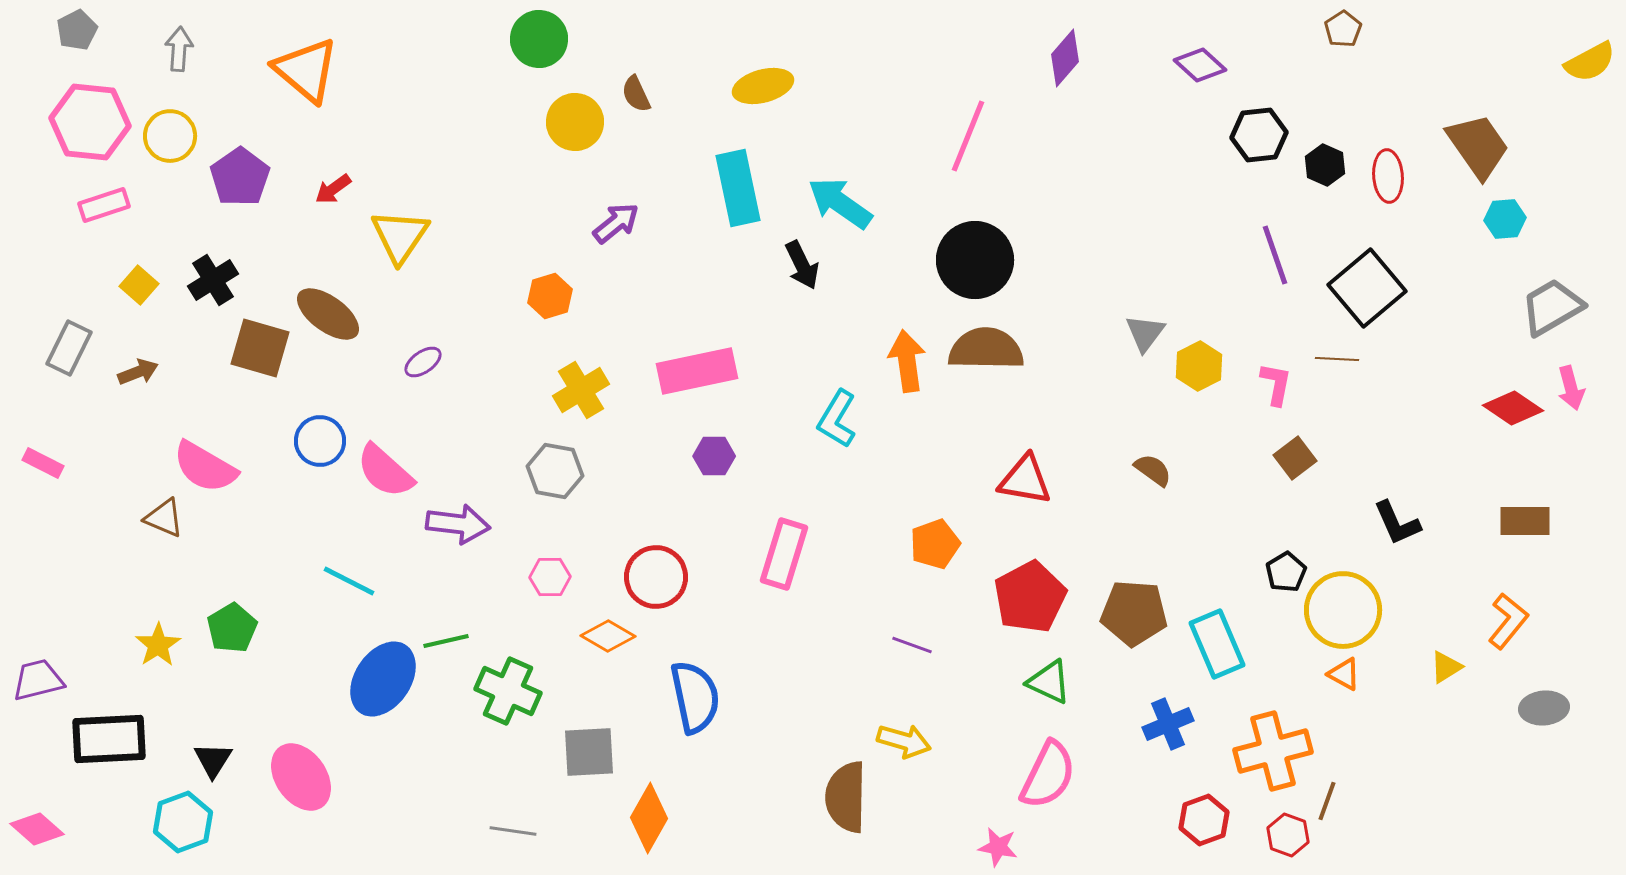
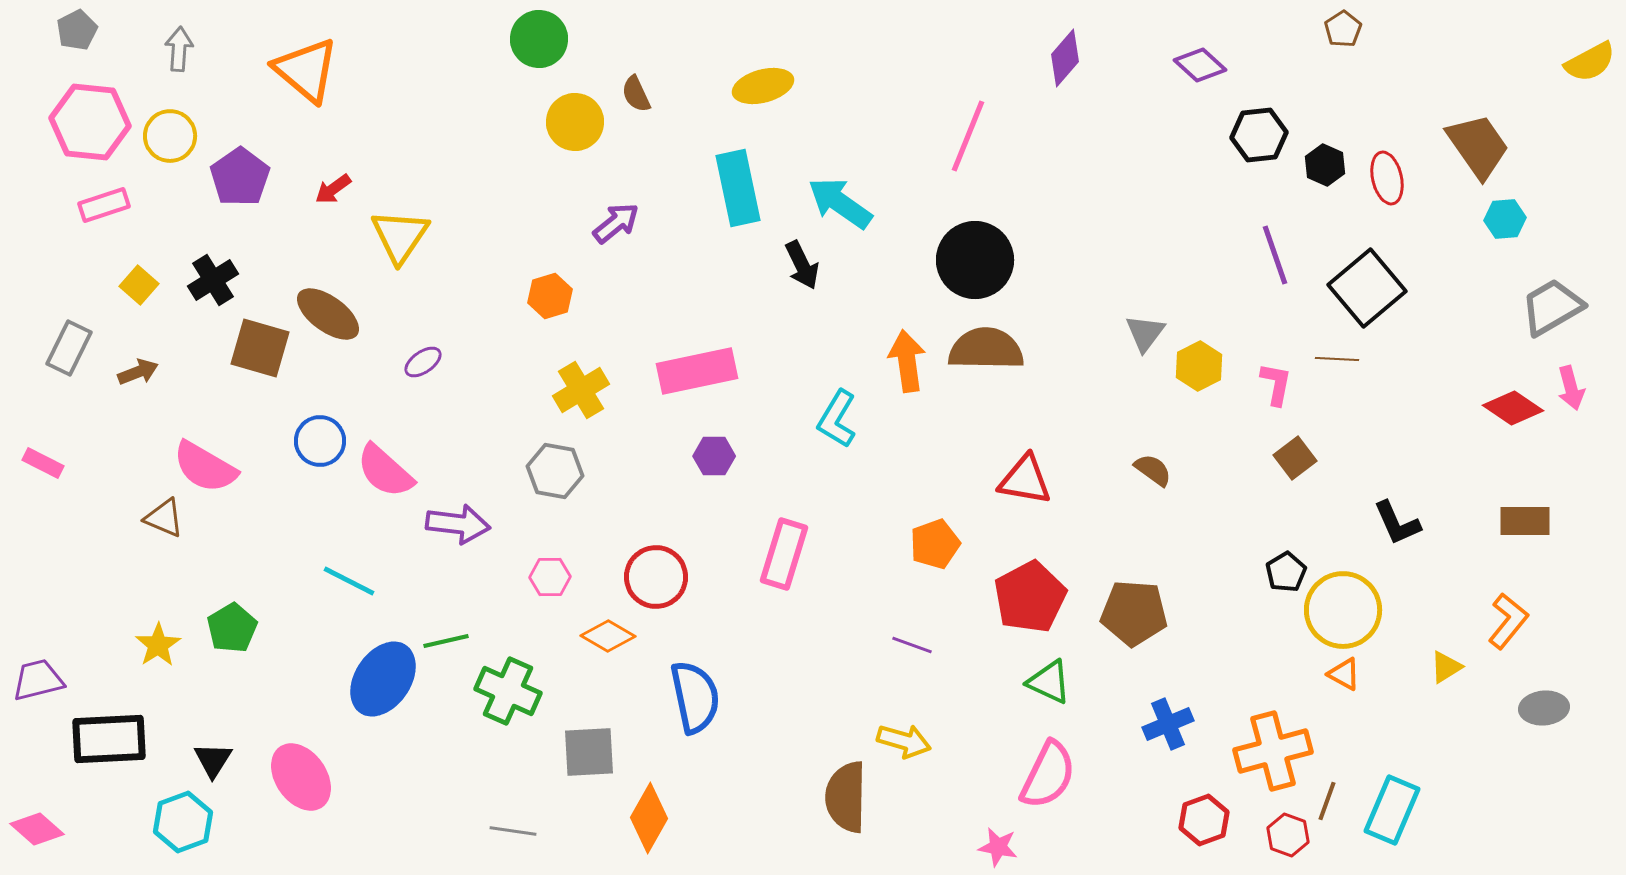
red ellipse at (1388, 176): moved 1 px left, 2 px down; rotated 9 degrees counterclockwise
cyan rectangle at (1217, 644): moved 175 px right, 166 px down; rotated 46 degrees clockwise
